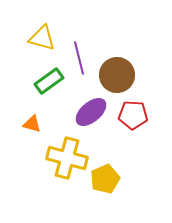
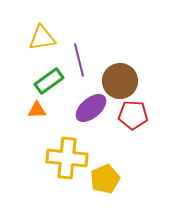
yellow triangle: rotated 24 degrees counterclockwise
purple line: moved 2 px down
brown circle: moved 3 px right, 6 px down
purple ellipse: moved 4 px up
orange triangle: moved 5 px right, 14 px up; rotated 18 degrees counterclockwise
yellow cross: rotated 9 degrees counterclockwise
